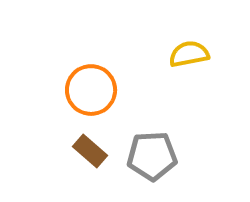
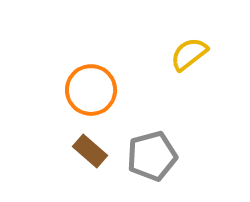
yellow semicircle: rotated 27 degrees counterclockwise
gray pentagon: rotated 12 degrees counterclockwise
